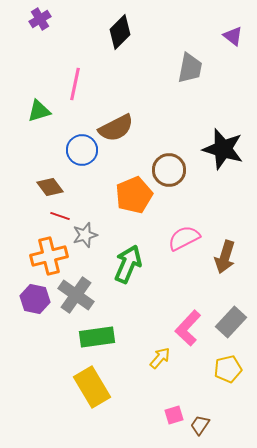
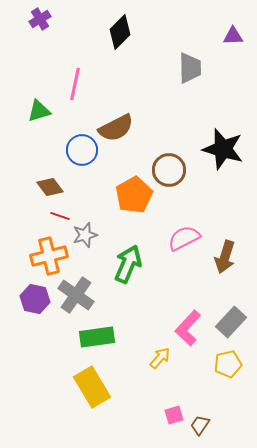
purple triangle: rotated 40 degrees counterclockwise
gray trapezoid: rotated 12 degrees counterclockwise
orange pentagon: rotated 6 degrees counterclockwise
yellow pentagon: moved 5 px up
